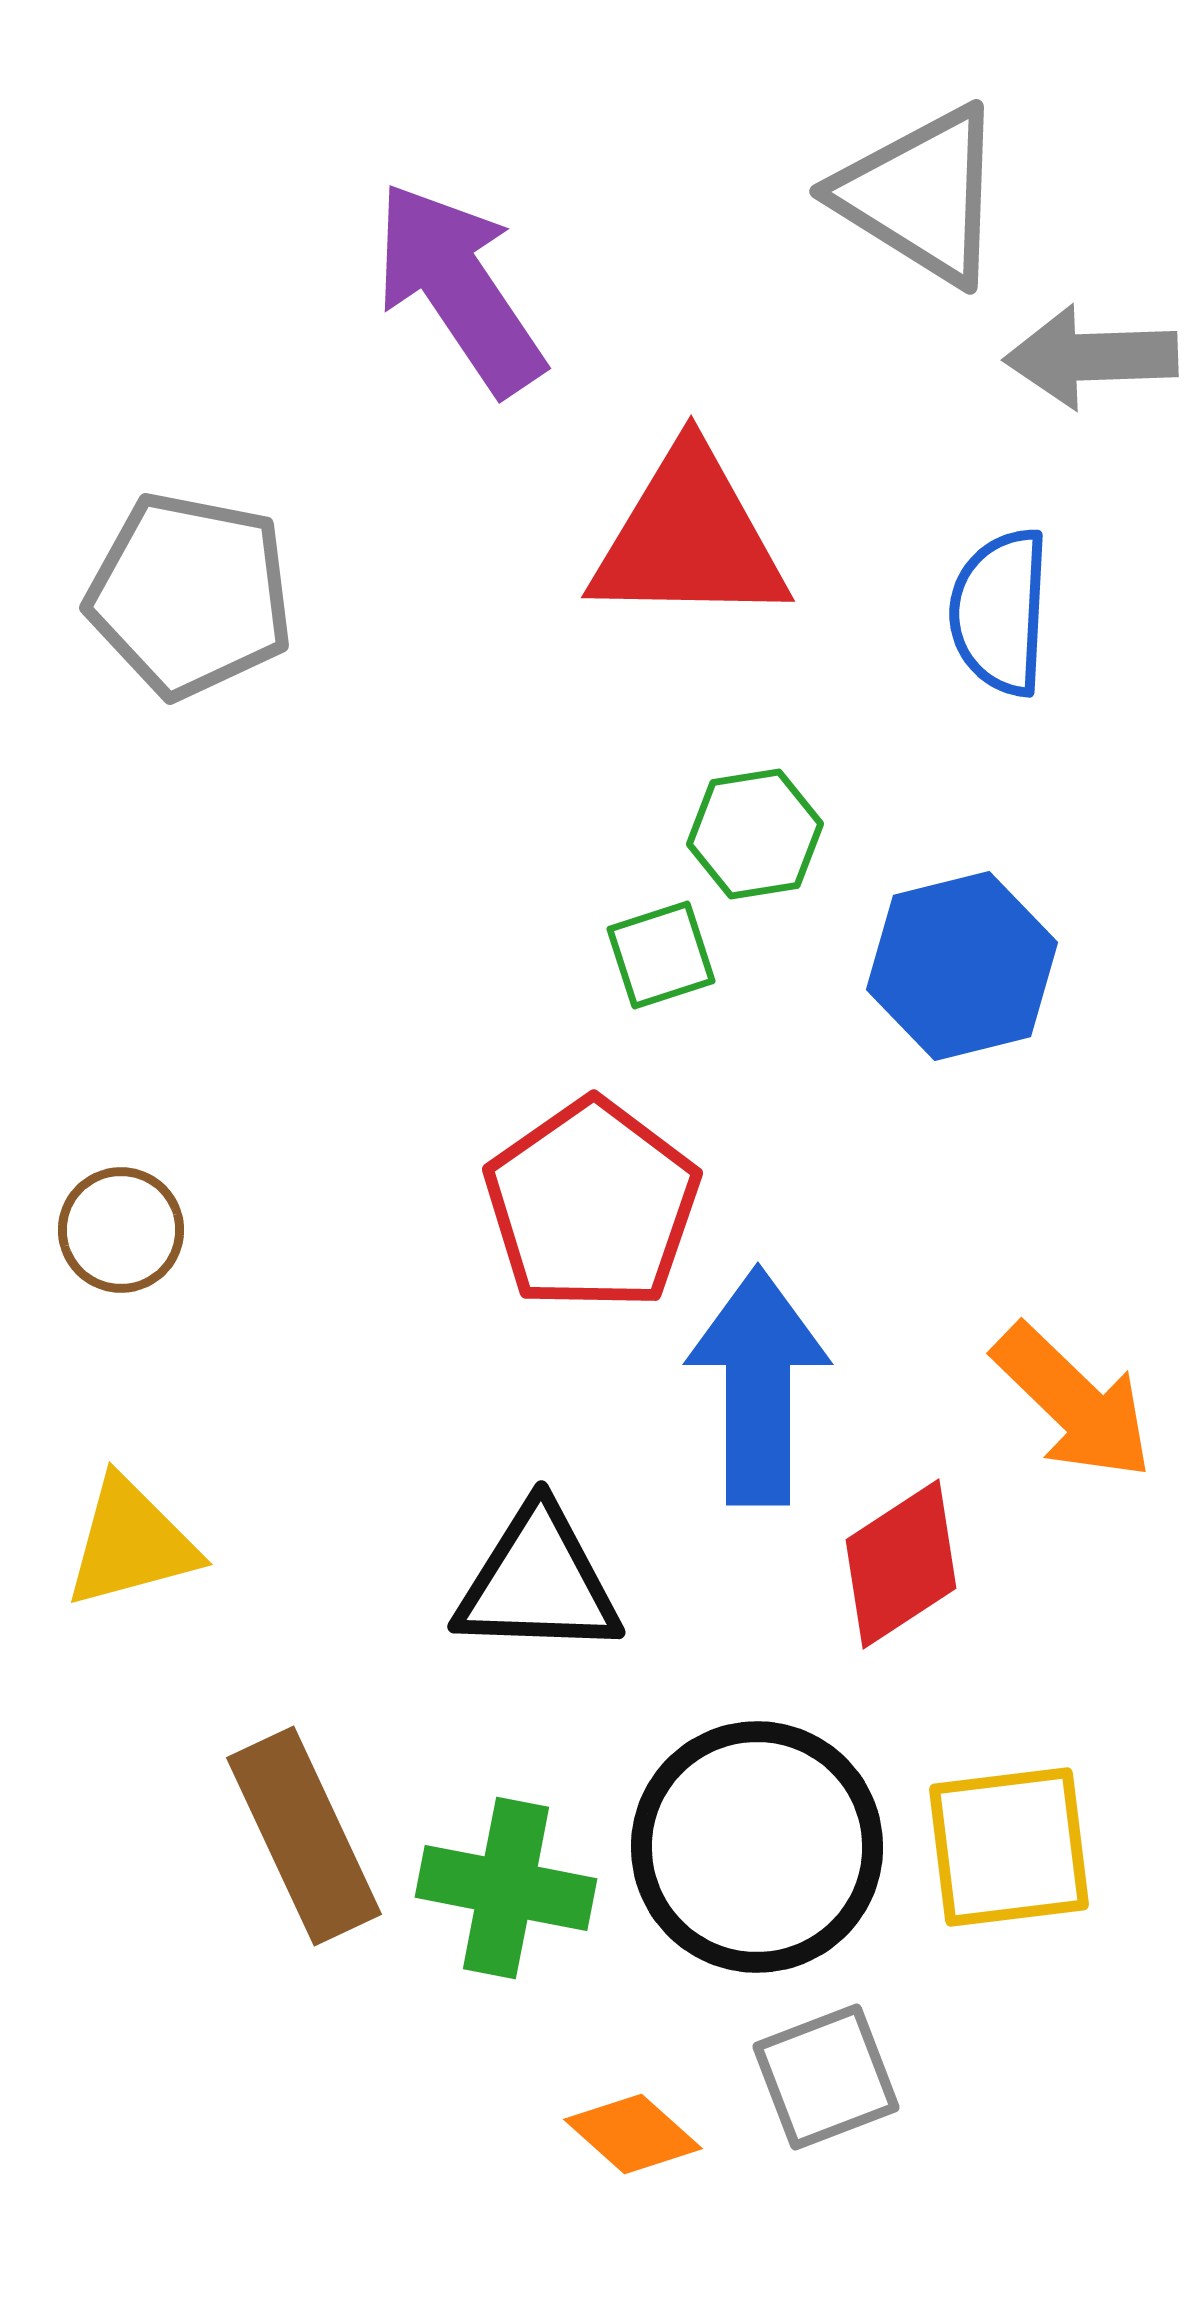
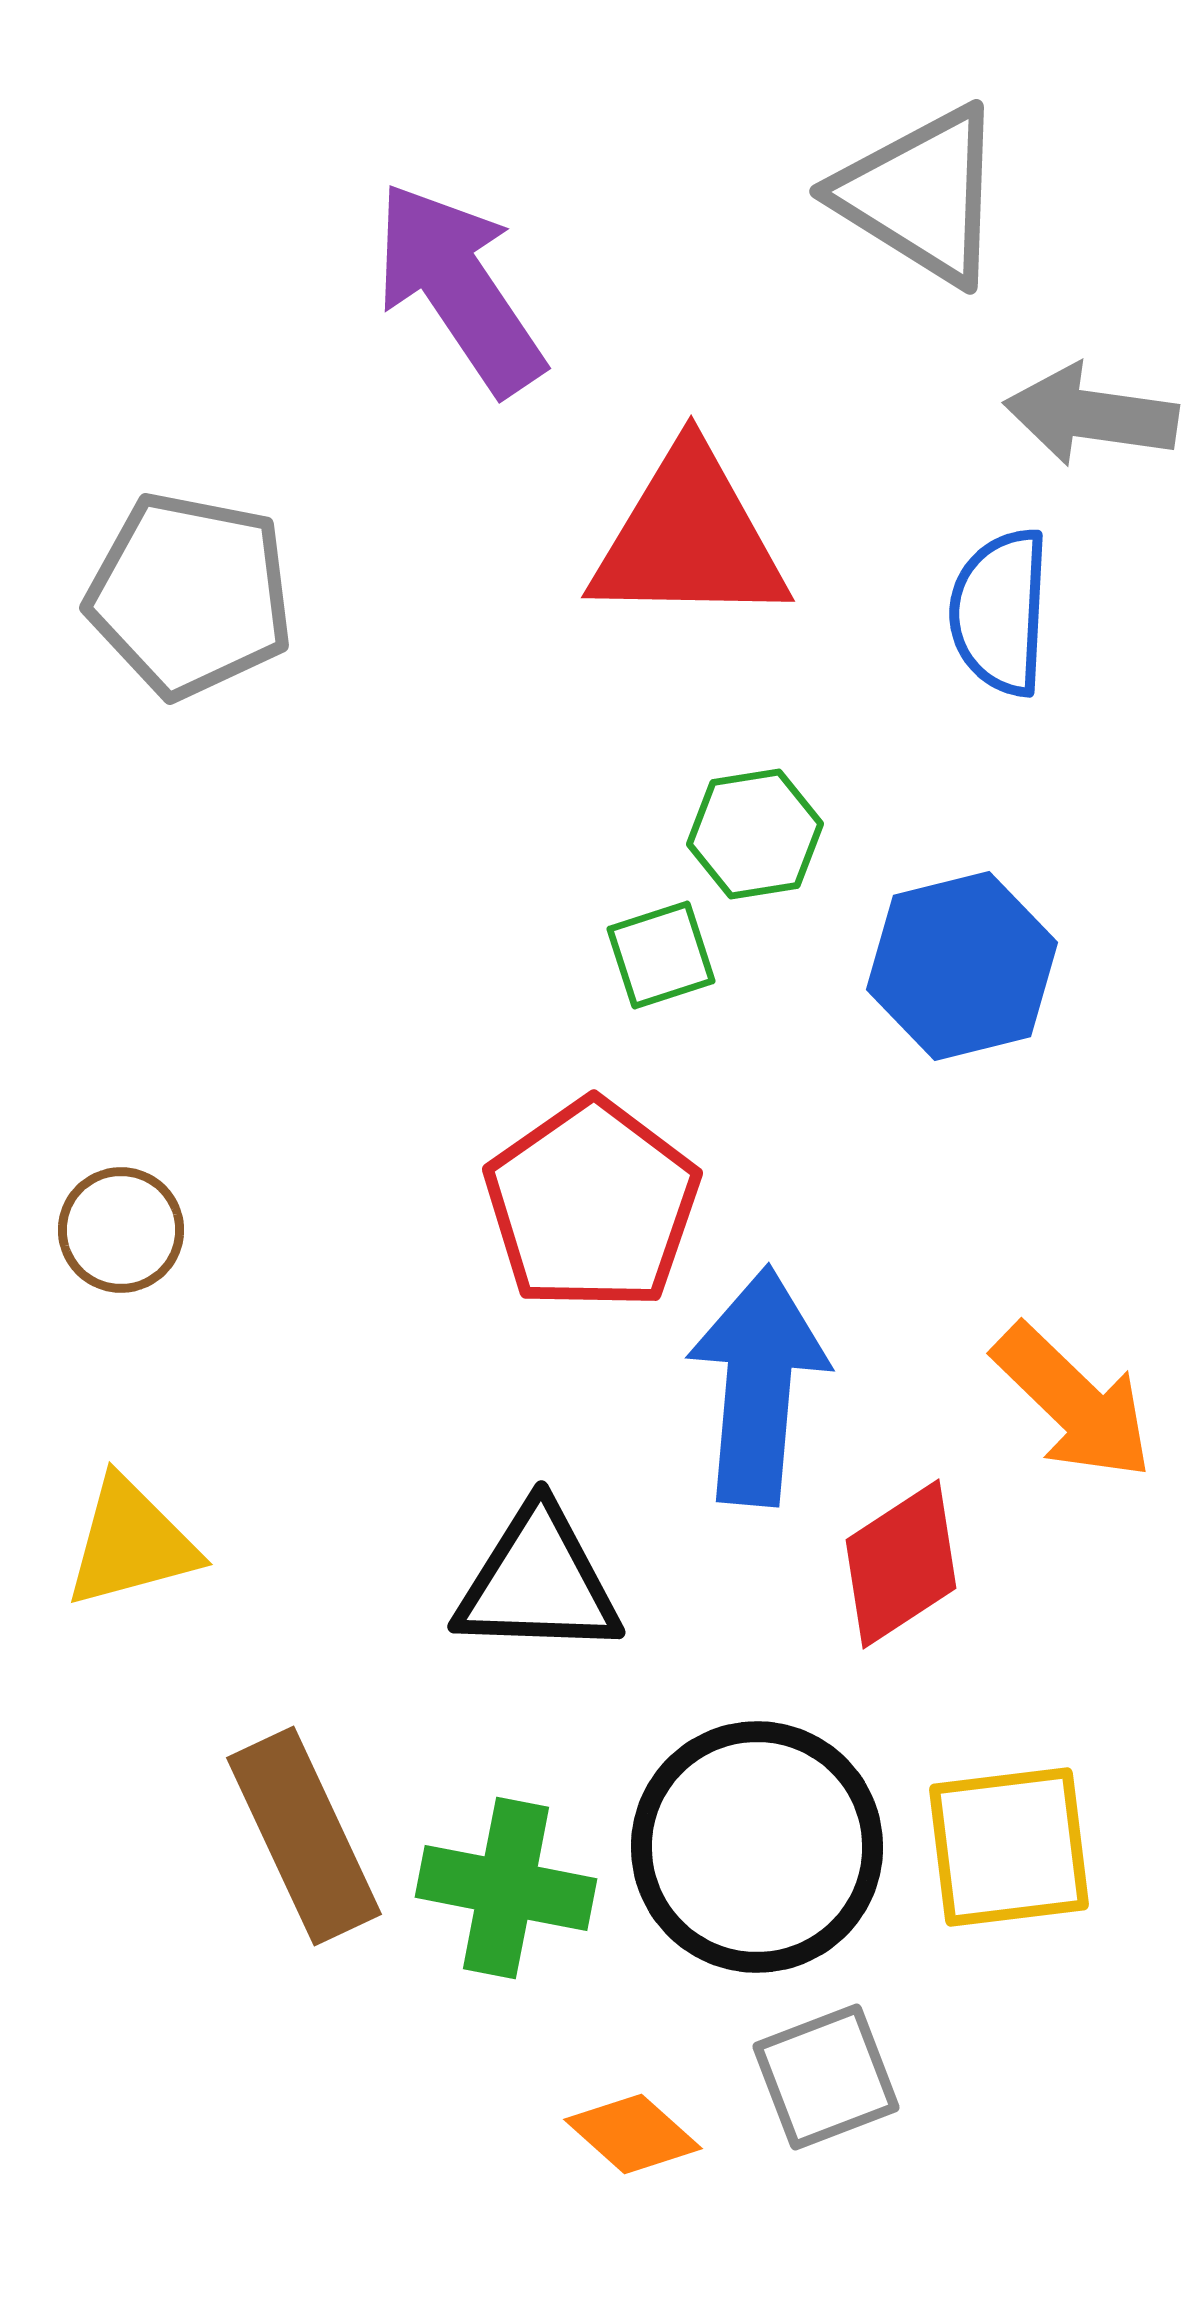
gray arrow: moved 58 px down; rotated 10 degrees clockwise
blue arrow: rotated 5 degrees clockwise
